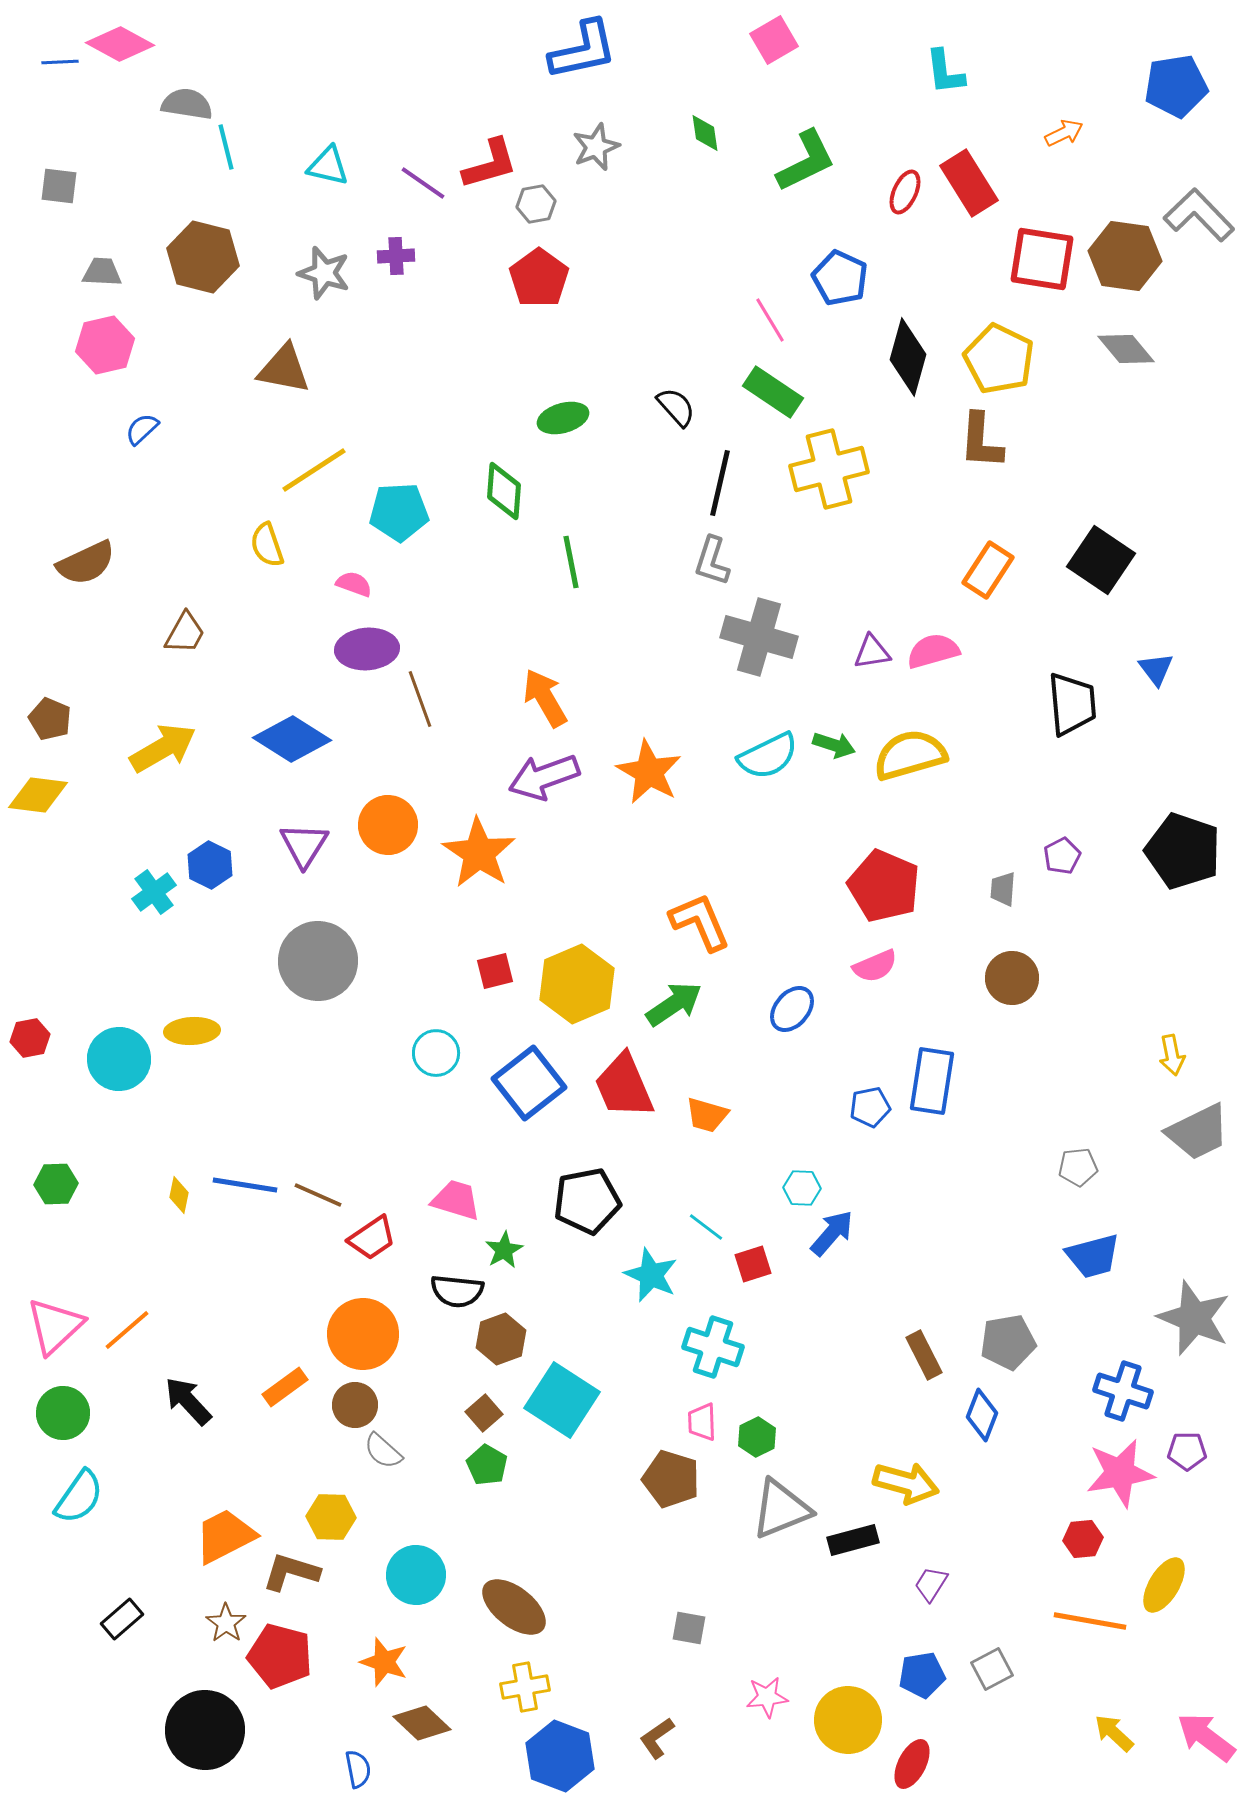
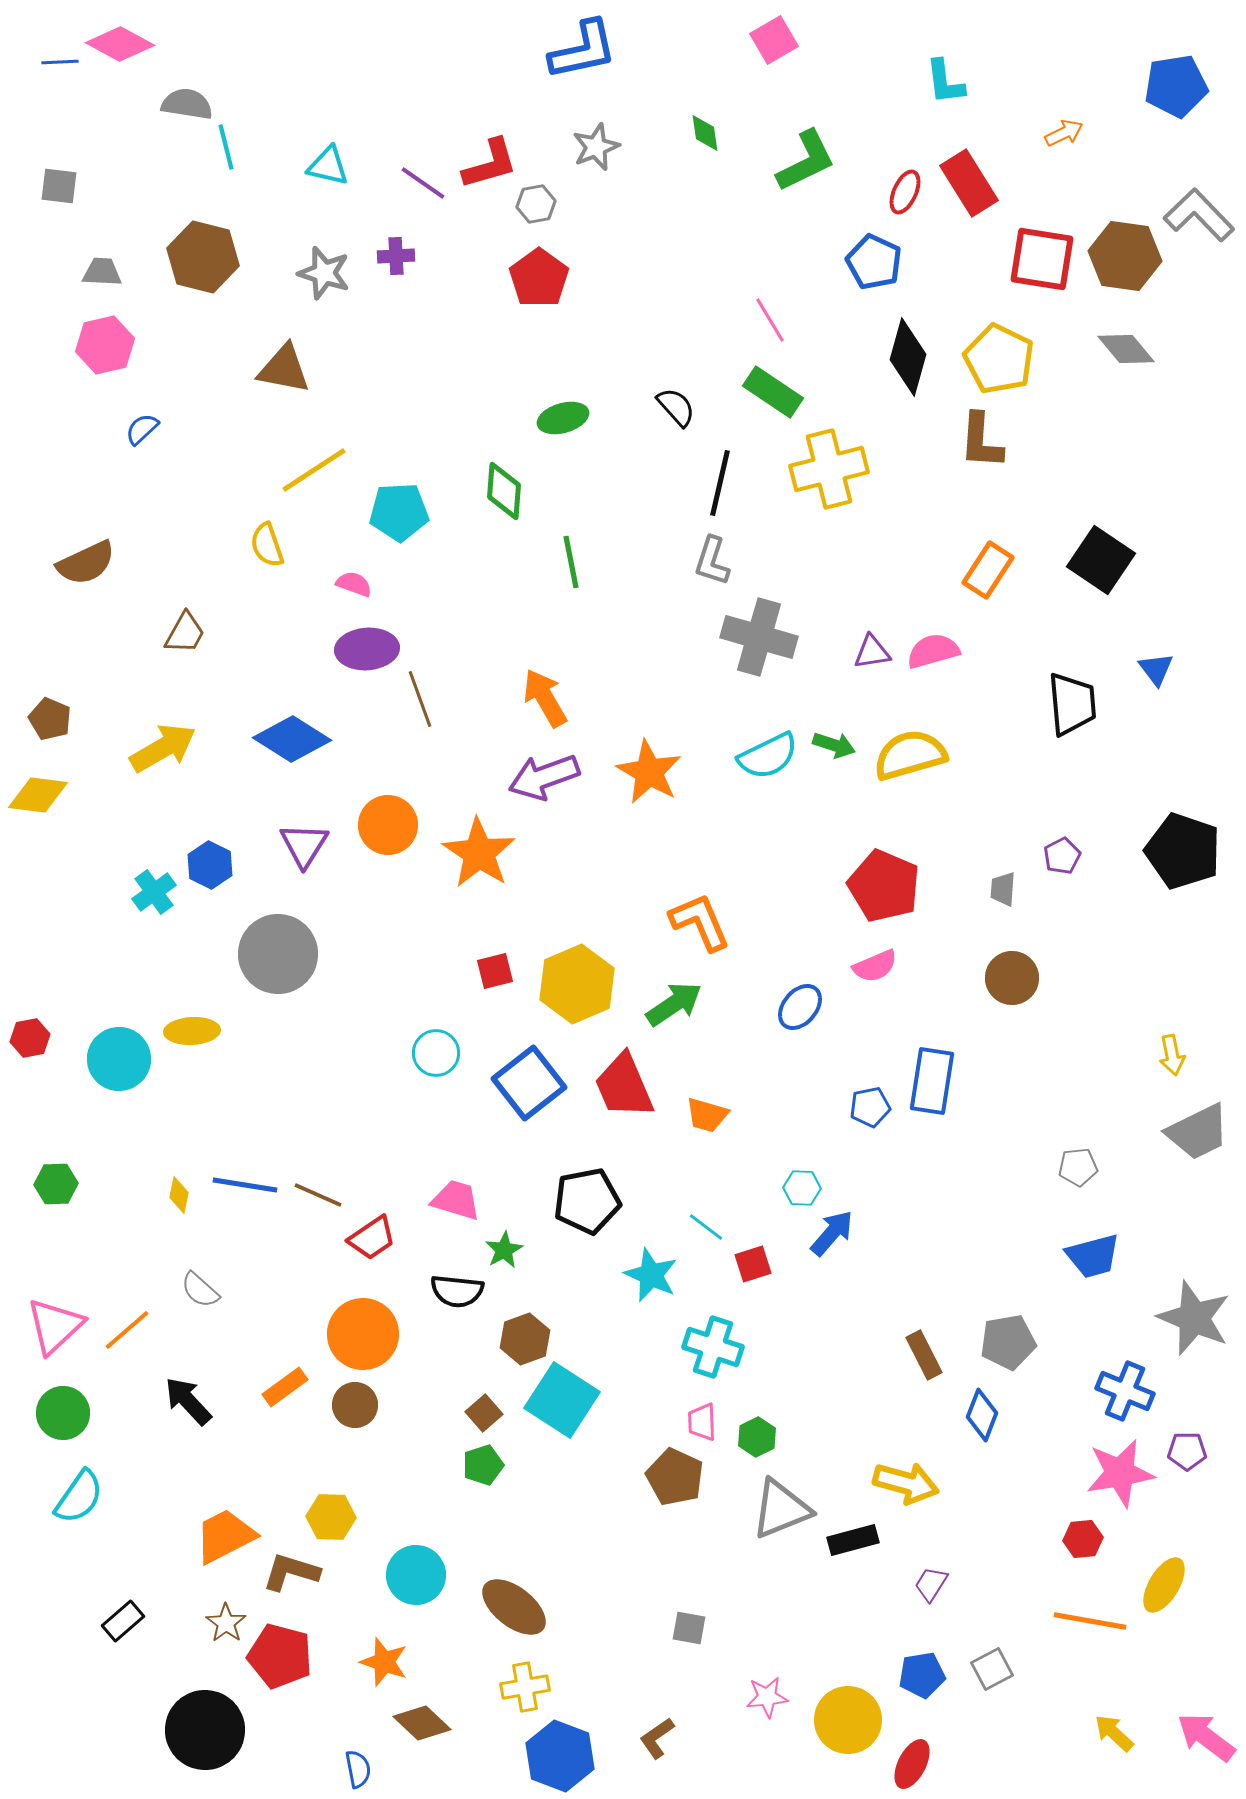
cyan L-shape at (945, 72): moved 10 px down
blue pentagon at (840, 278): moved 34 px right, 16 px up
gray circle at (318, 961): moved 40 px left, 7 px up
blue ellipse at (792, 1009): moved 8 px right, 2 px up
brown hexagon at (501, 1339): moved 24 px right
blue cross at (1123, 1391): moved 2 px right; rotated 4 degrees clockwise
gray semicircle at (383, 1451): moved 183 px left, 161 px up
green pentagon at (487, 1465): moved 4 px left; rotated 24 degrees clockwise
brown pentagon at (671, 1479): moved 4 px right, 2 px up; rotated 8 degrees clockwise
black rectangle at (122, 1619): moved 1 px right, 2 px down
